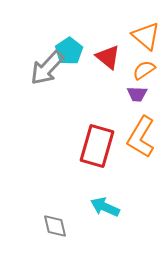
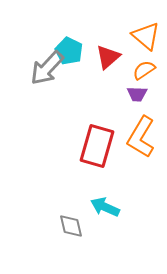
cyan pentagon: rotated 12 degrees counterclockwise
red triangle: rotated 40 degrees clockwise
gray diamond: moved 16 px right
